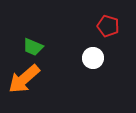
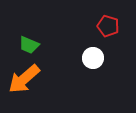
green trapezoid: moved 4 px left, 2 px up
